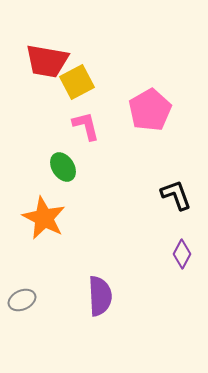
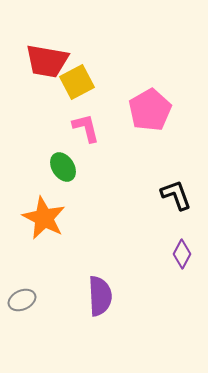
pink L-shape: moved 2 px down
